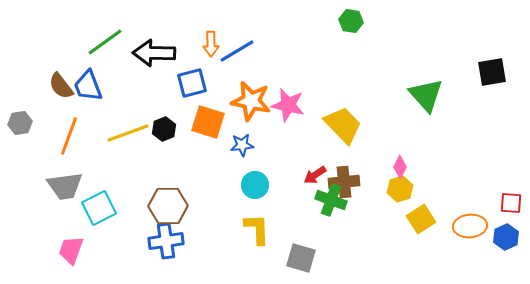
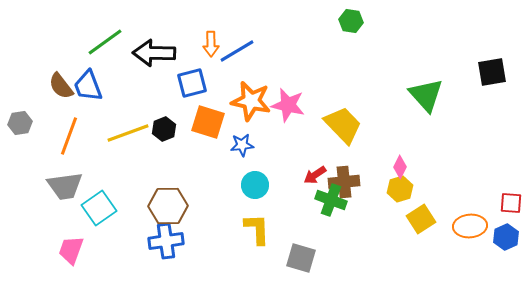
cyan square: rotated 8 degrees counterclockwise
